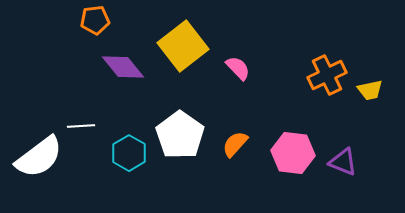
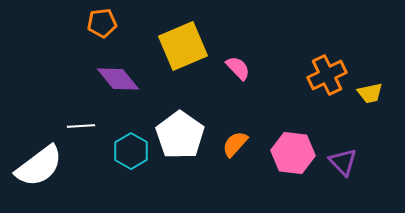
orange pentagon: moved 7 px right, 3 px down
yellow square: rotated 15 degrees clockwise
purple diamond: moved 5 px left, 12 px down
yellow trapezoid: moved 3 px down
cyan hexagon: moved 2 px right, 2 px up
white semicircle: moved 9 px down
purple triangle: rotated 24 degrees clockwise
